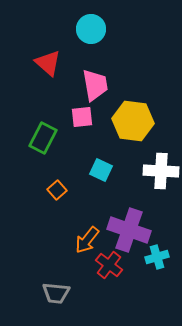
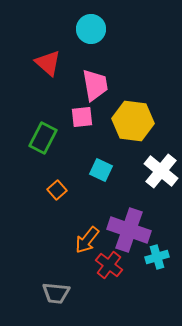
white cross: rotated 36 degrees clockwise
